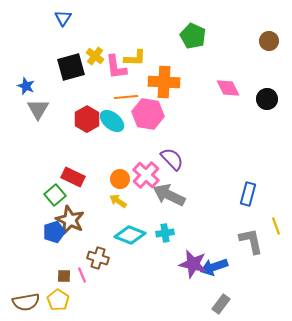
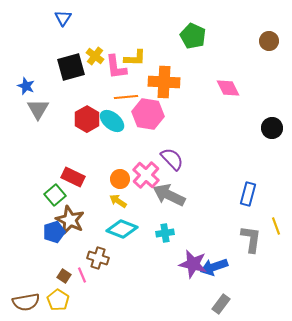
black circle: moved 5 px right, 29 px down
cyan diamond: moved 8 px left, 6 px up
gray L-shape: moved 2 px up; rotated 20 degrees clockwise
brown square: rotated 32 degrees clockwise
